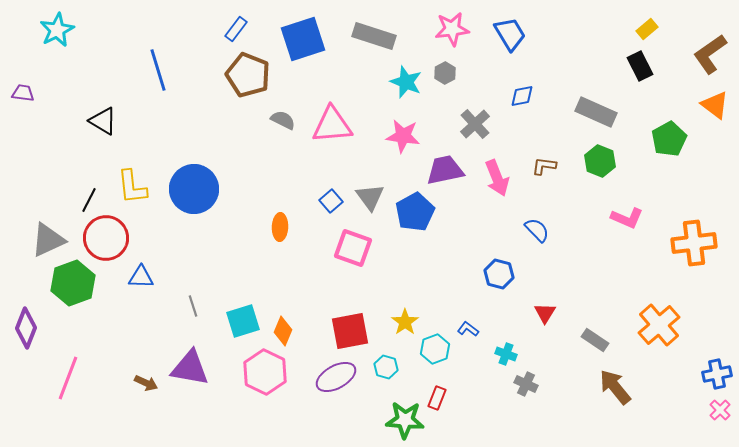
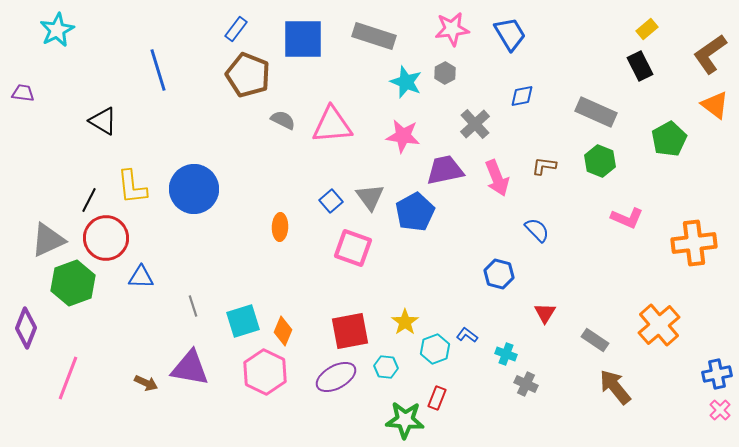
blue square at (303, 39): rotated 18 degrees clockwise
blue L-shape at (468, 329): moved 1 px left, 6 px down
cyan hexagon at (386, 367): rotated 10 degrees counterclockwise
